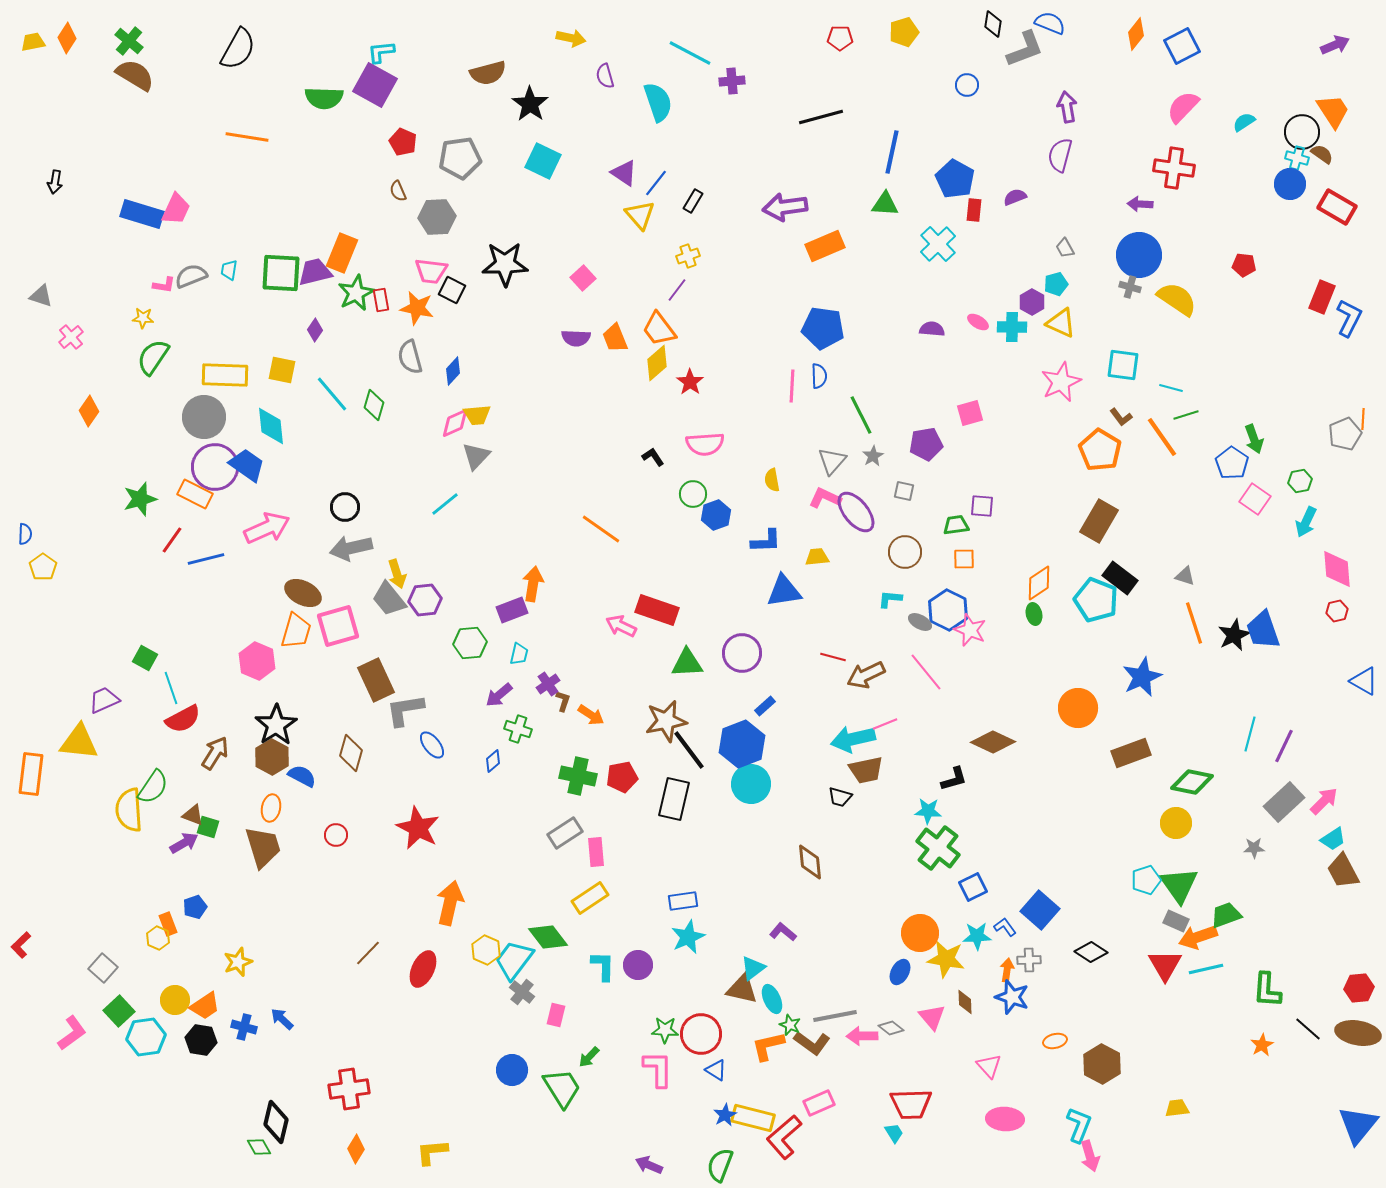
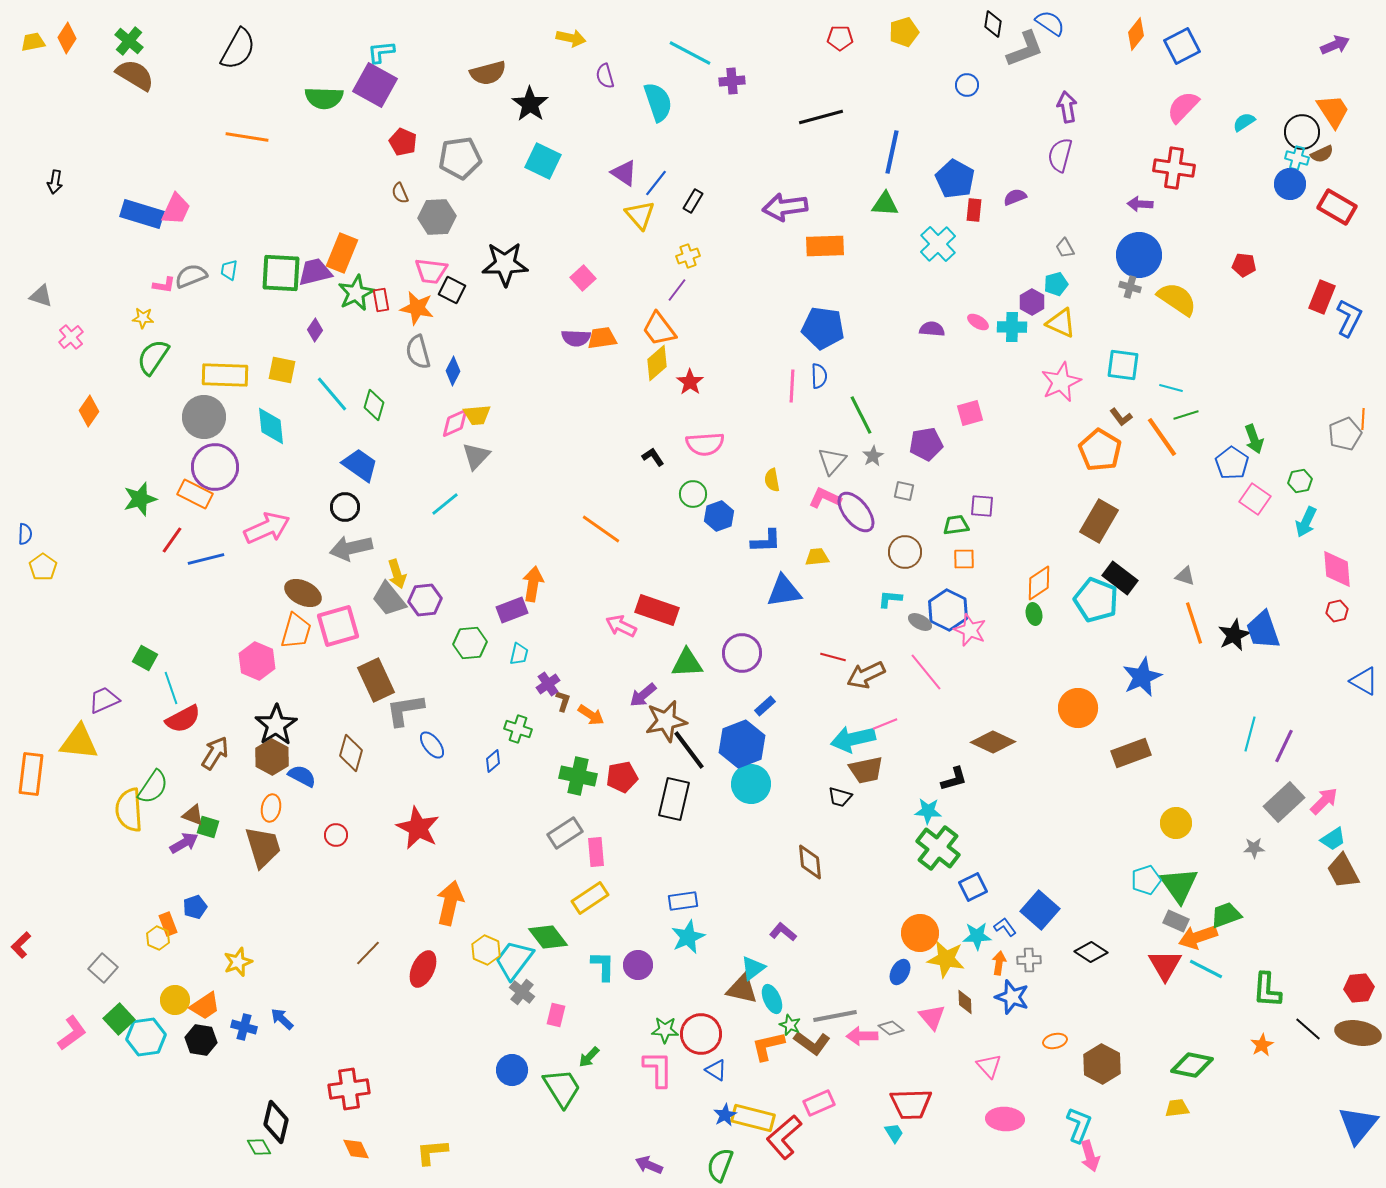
blue semicircle at (1050, 23): rotated 12 degrees clockwise
brown semicircle at (1322, 154): rotated 120 degrees clockwise
brown semicircle at (398, 191): moved 2 px right, 2 px down
orange rectangle at (825, 246): rotated 21 degrees clockwise
orange trapezoid at (615, 338): moved 13 px left; rotated 104 degrees clockwise
gray semicircle at (410, 357): moved 8 px right, 5 px up
blue diamond at (453, 371): rotated 16 degrees counterclockwise
blue trapezoid at (247, 465): moved 113 px right
blue hexagon at (716, 515): moved 3 px right, 1 px down
purple arrow at (499, 695): moved 144 px right
green diamond at (1192, 782): moved 283 px down
cyan line at (1206, 969): rotated 40 degrees clockwise
orange arrow at (1007, 970): moved 8 px left, 7 px up
green square at (119, 1011): moved 8 px down
orange diamond at (356, 1149): rotated 56 degrees counterclockwise
